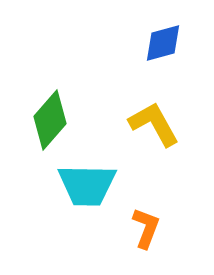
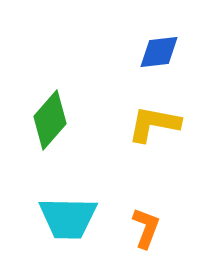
blue diamond: moved 4 px left, 9 px down; rotated 9 degrees clockwise
yellow L-shape: rotated 50 degrees counterclockwise
cyan trapezoid: moved 19 px left, 33 px down
